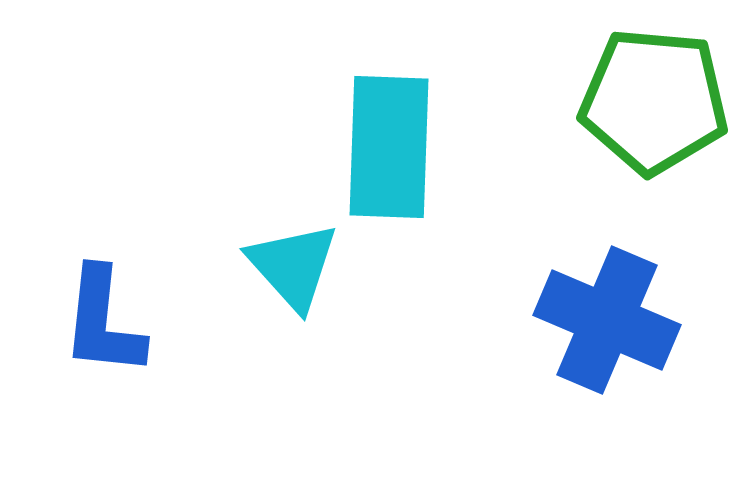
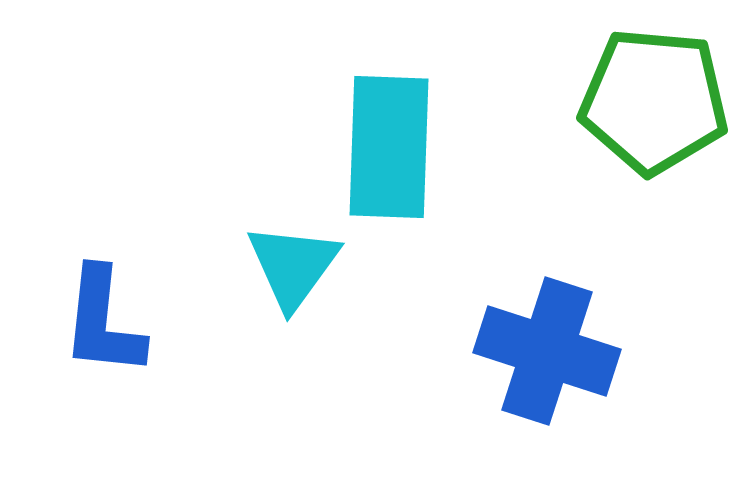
cyan triangle: rotated 18 degrees clockwise
blue cross: moved 60 px left, 31 px down; rotated 5 degrees counterclockwise
